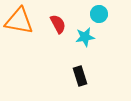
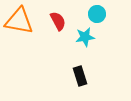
cyan circle: moved 2 px left
red semicircle: moved 3 px up
